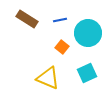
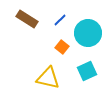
blue line: rotated 32 degrees counterclockwise
cyan square: moved 2 px up
yellow triangle: rotated 10 degrees counterclockwise
